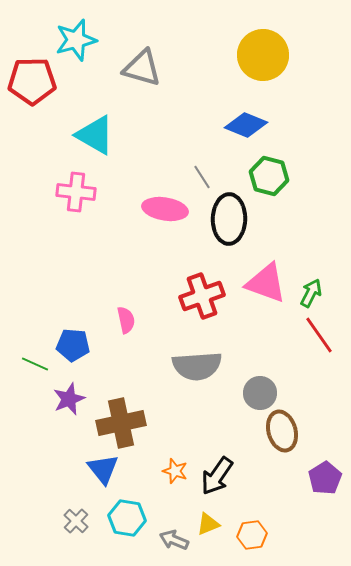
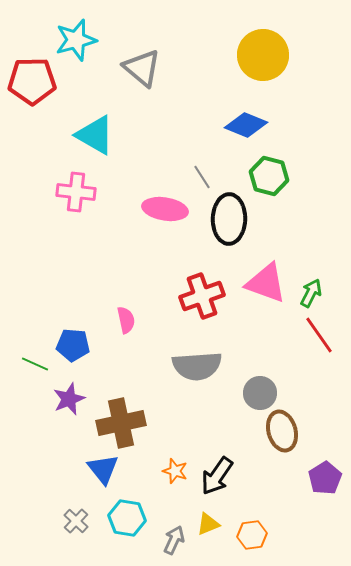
gray triangle: rotated 24 degrees clockwise
gray arrow: rotated 92 degrees clockwise
